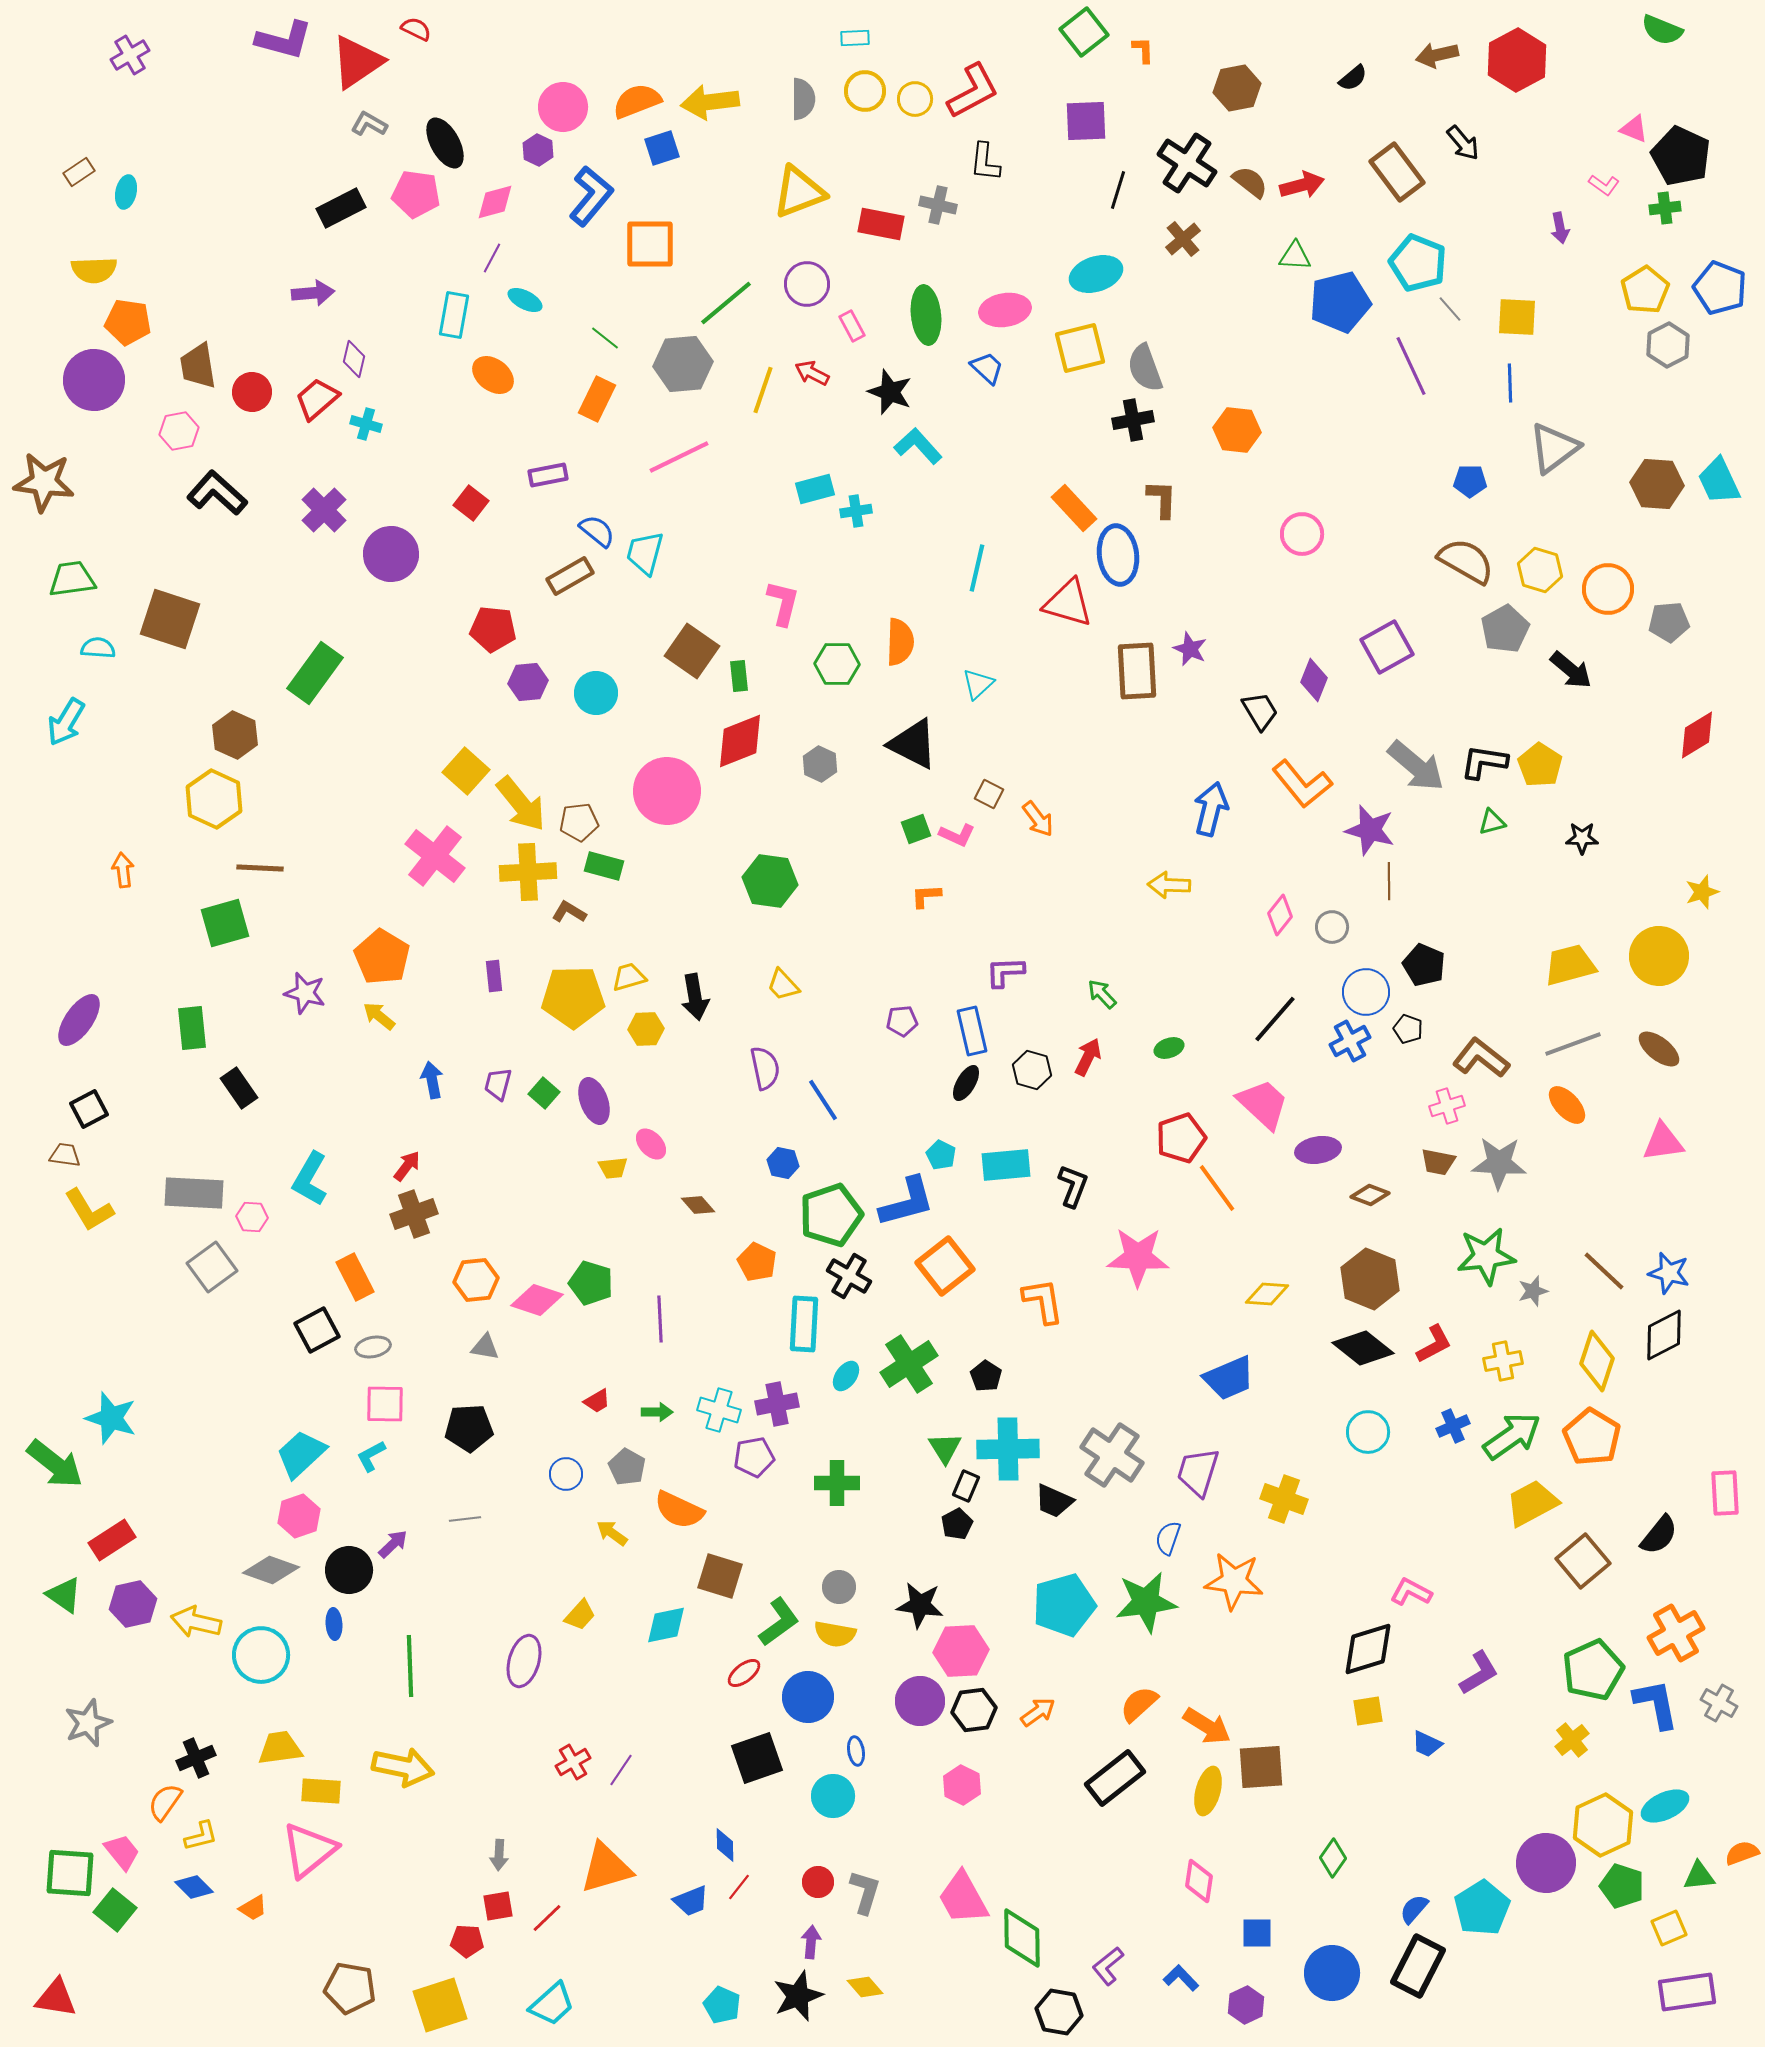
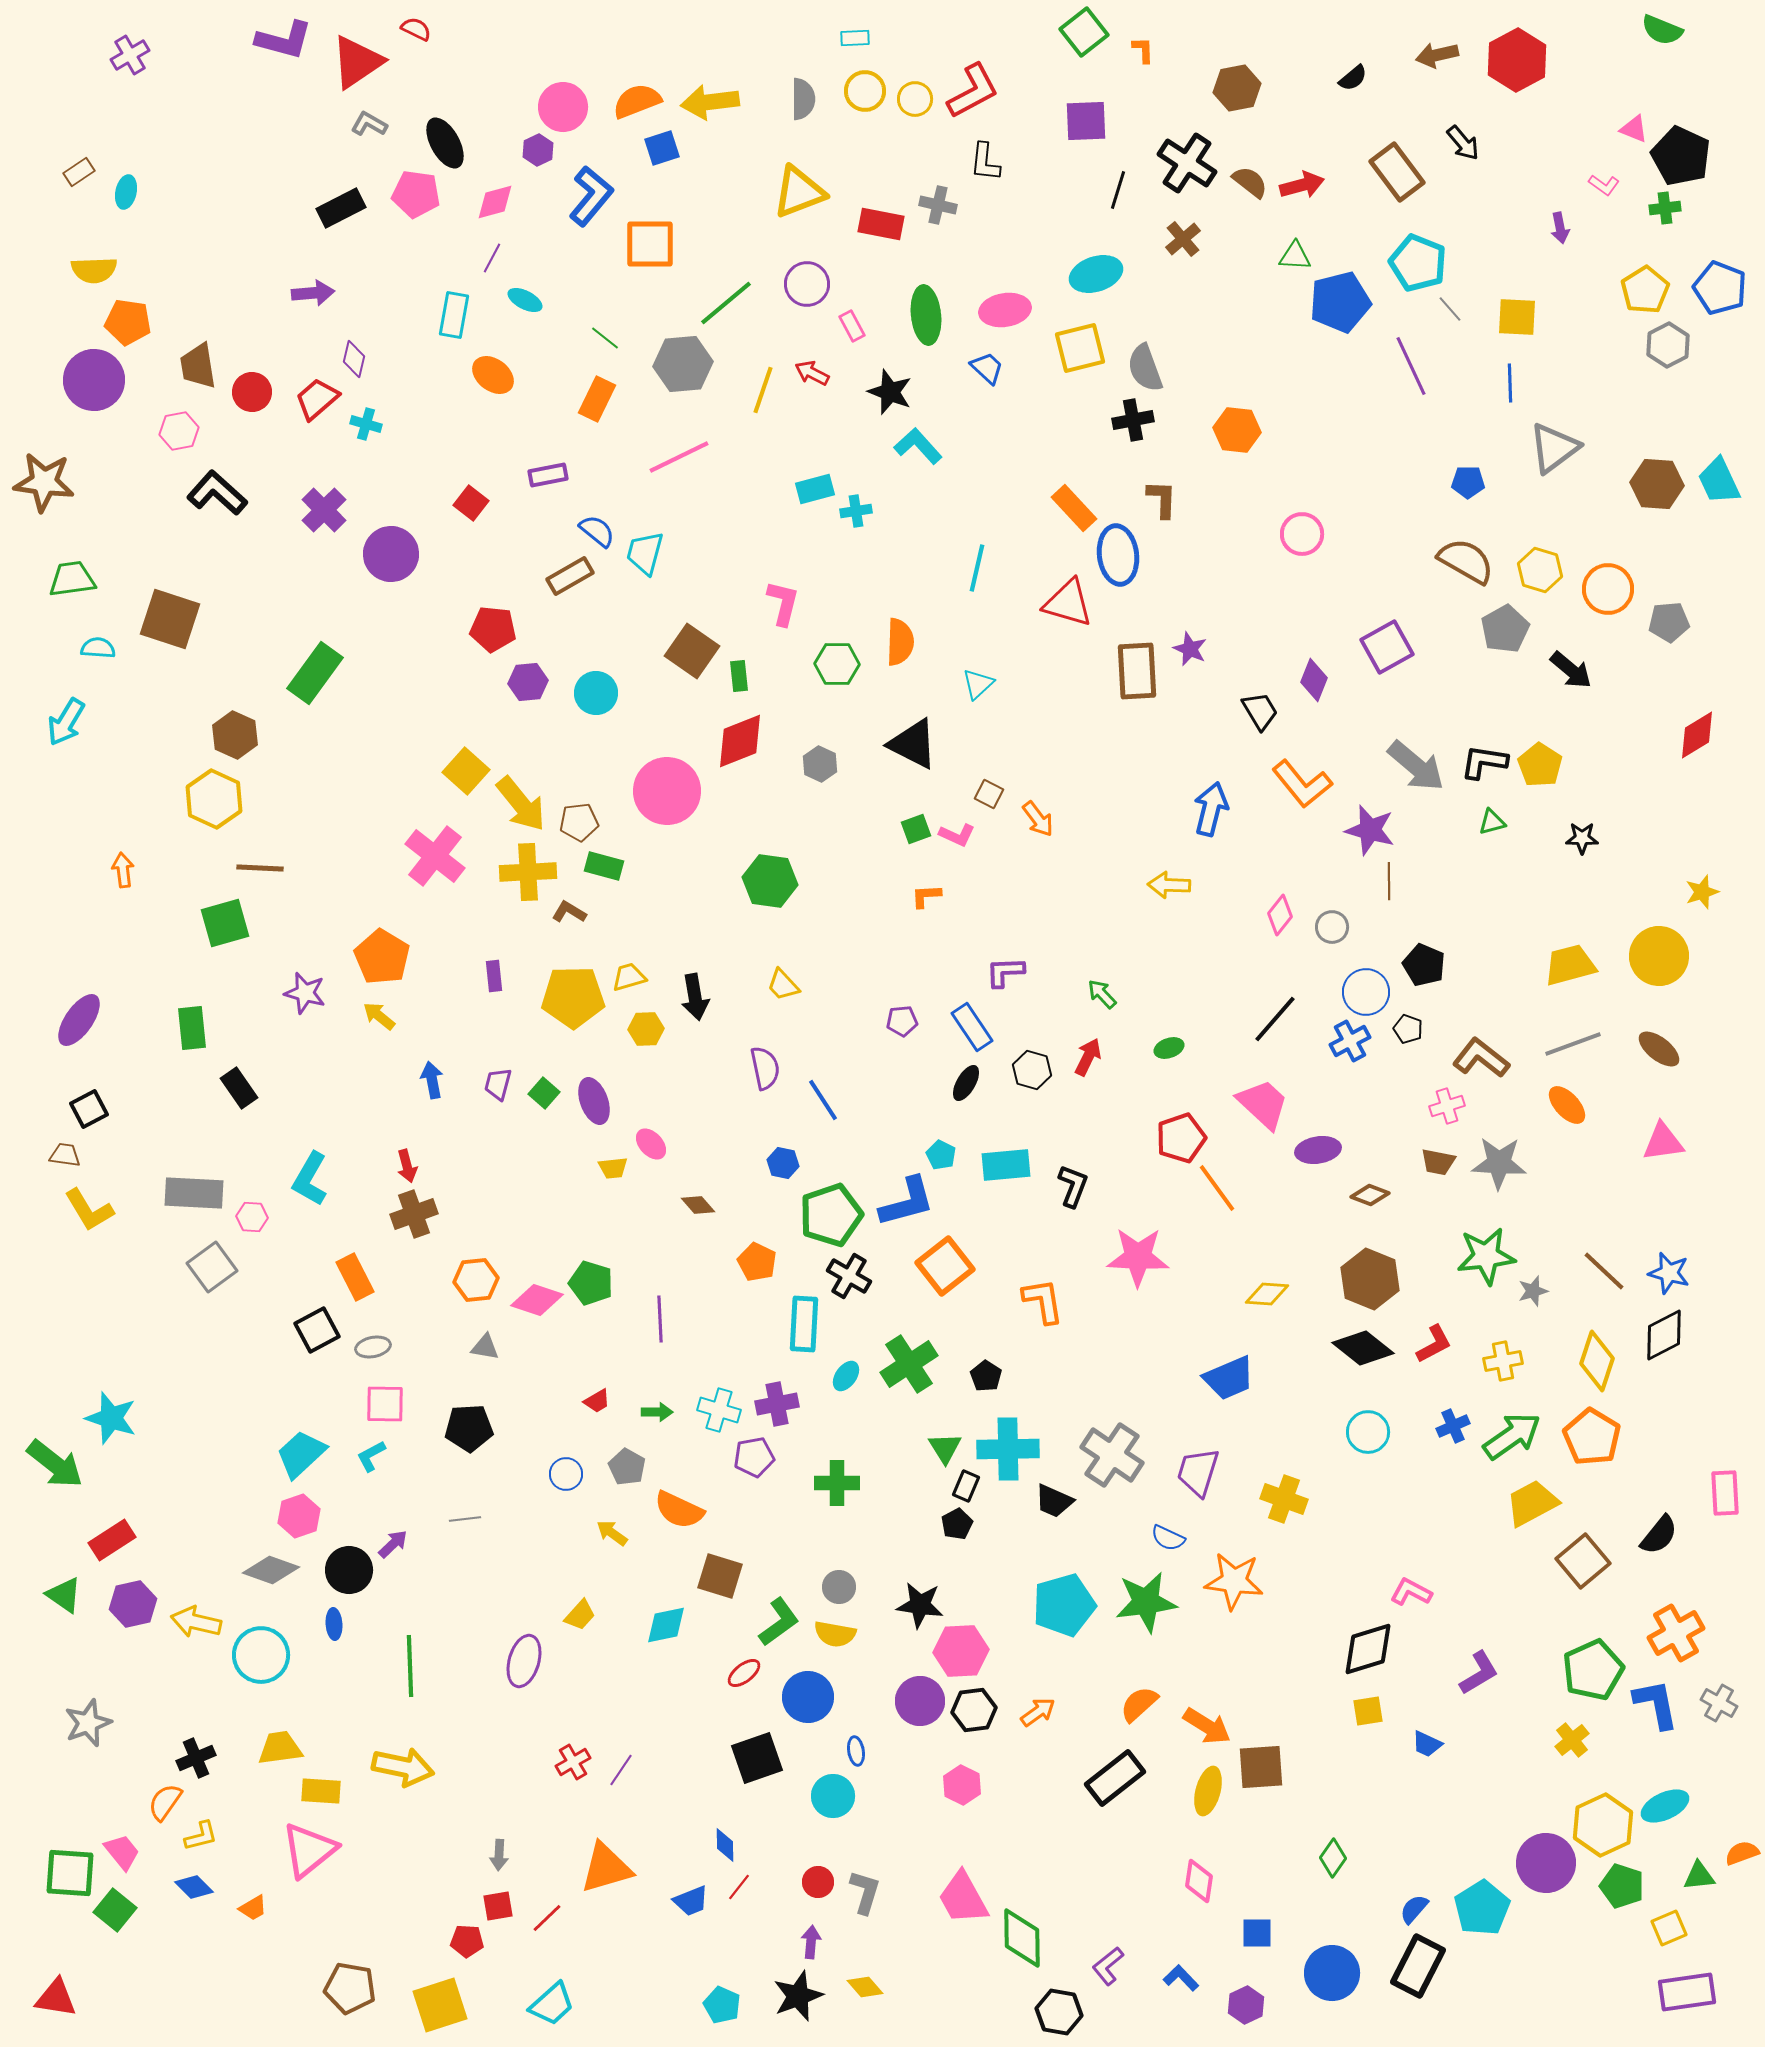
purple hexagon at (538, 150): rotated 8 degrees clockwise
blue pentagon at (1470, 481): moved 2 px left, 1 px down
blue rectangle at (972, 1031): moved 4 px up; rotated 21 degrees counterclockwise
red arrow at (407, 1166): rotated 128 degrees clockwise
blue semicircle at (1168, 1538): rotated 84 degrees counterclockwise
